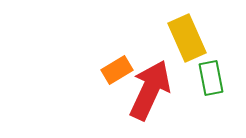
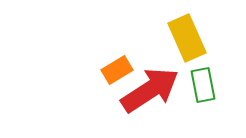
green rectangle: moved 8 px left, 7 px down
red arrow: rotated 32 degrees clockwise
